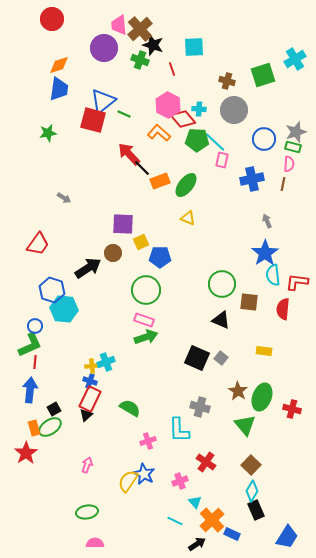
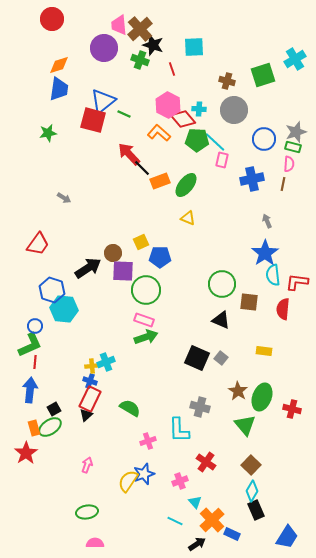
purple square at (123, 224): moved 47 px down
blue star at (144, 474): rotated 25 degrees clockwise
